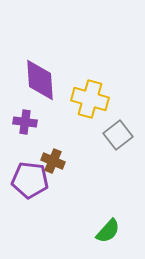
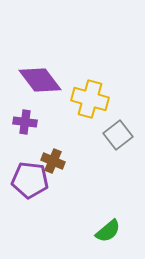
purple diamond: rotated 33 degrees counterclockwise
green semicircle: rotated 8 degrees clockwise
